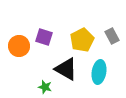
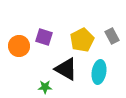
green star: rotated 16 degrees counterclockwise
